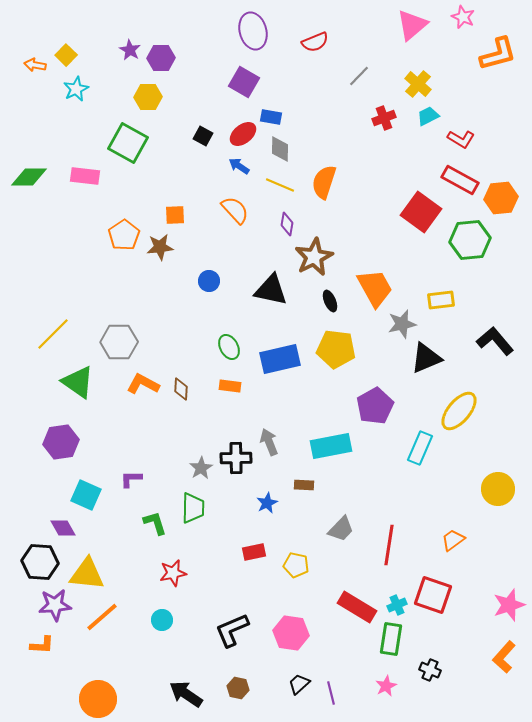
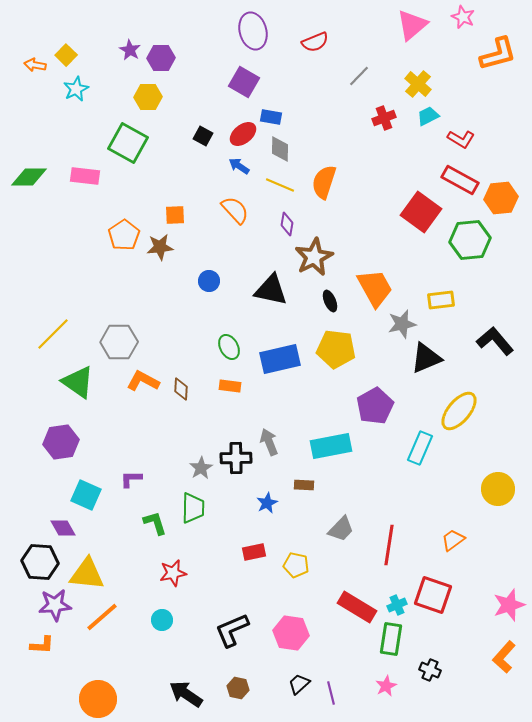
orange L-shape at (143, 384): moved 3 px up
